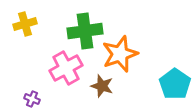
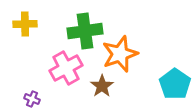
yellow cross: rotated 15 degrees clockwise
brown star: rotated 20 degrees clockwise
